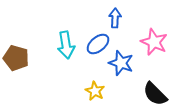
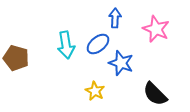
pink star: moved 2 px right, 13 px up
